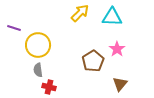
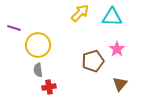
brown pentagon: rotated 15 degrees clockwise
red cross: rotated 24 degrees counterclockwise
